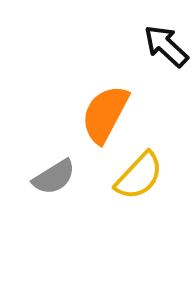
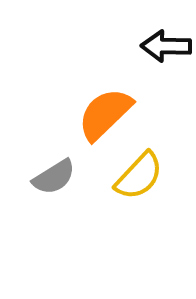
black arrow: rotated 42 degrees counterclockwise
orange semicircle: rotated 18 degrees clockwise
